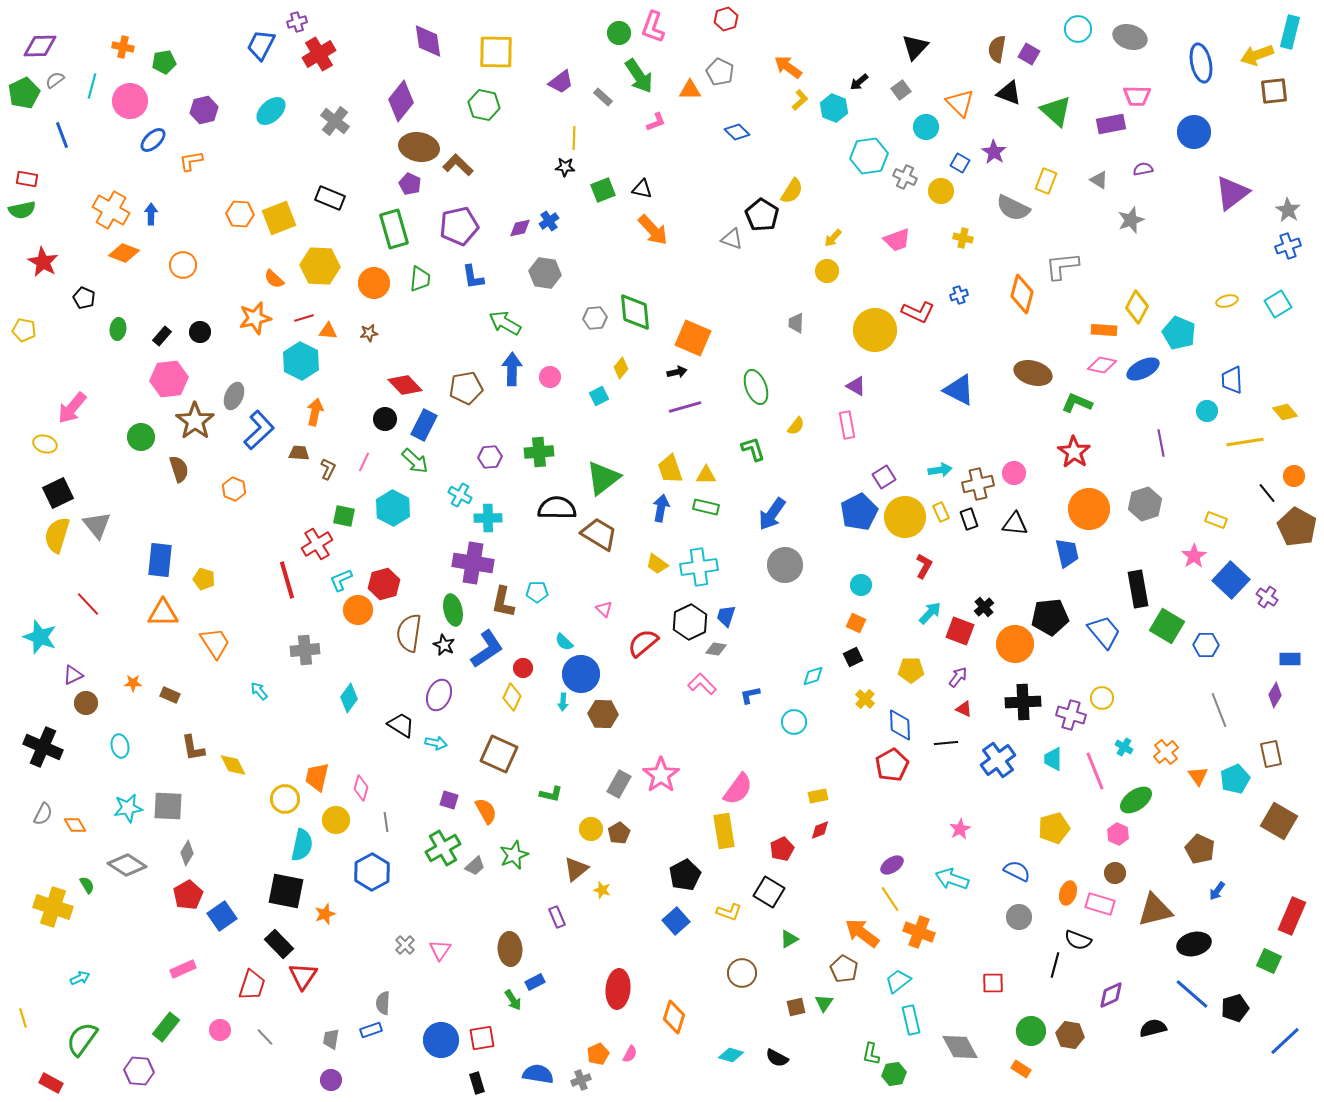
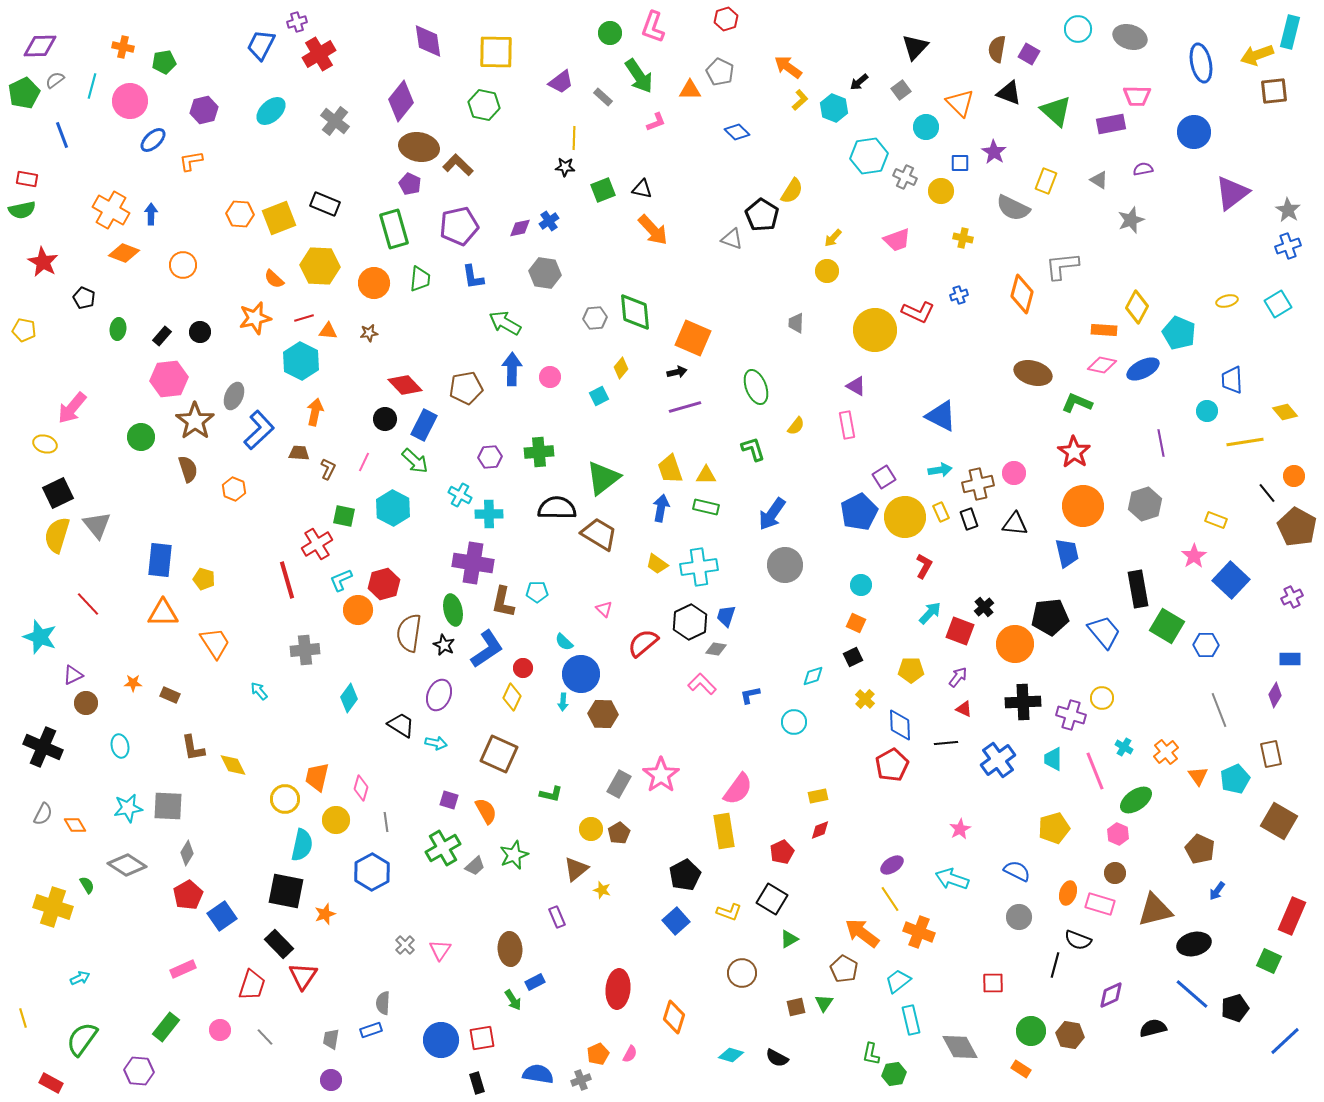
green circle at (619, 33): moved 9 px left
blue square at (960, 163): rotated 30 degrees counterclockwise
black rectangle at (330, 198): moved 5 px left, 6 px down
blue triangle at (959, 390): moved 18 px left, 26 px down
brown semicircle at (179, 469): moved 9 px right
orange circle at (1089, 509): moved 6 px left, 3 px up
cyan cross at (488, 518): moved 1 px right, 4 px up
purple cross at (1267, 597): moved 25 px right; rotated 30 degrees clockwise
red pentagon at (782, 849): moved 3 px down
black square at (769, 892): moved 3 px right, 7 px down
